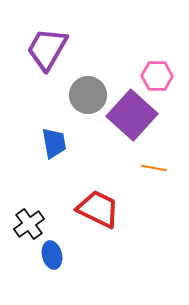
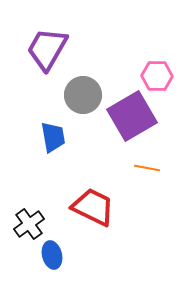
gray circle: moved 5 px left
purple square: moved 1 px down; rotated 18 degrees clockwise
blue trapezoid: moved 1 px left, 6 px up
orange line: moved 7 px left
red trapezoid: moved 5 px left, 2 px up
